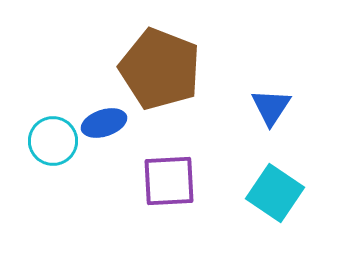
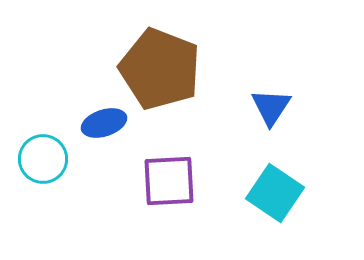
cyan circle: moved 10 px left, 18 px down
